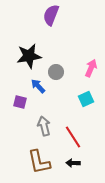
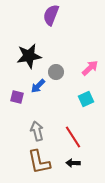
pink arrow: moved 1 px left; rotated 24 degrees clockwise
blue arrow: rotated 91 degrees counterclockwise
purple square: moved 3 px left, 5 px up
gray arrow: moved 7 px left, 5 px down
